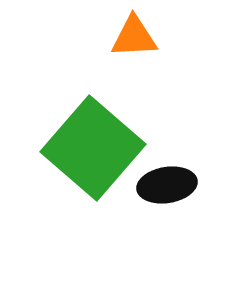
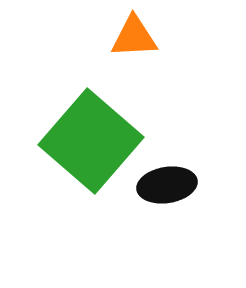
green square: moved 2 px left, 7 px up
